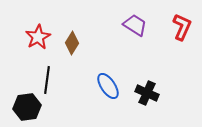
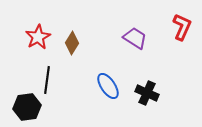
purple trapezoid: moved 13 px down
